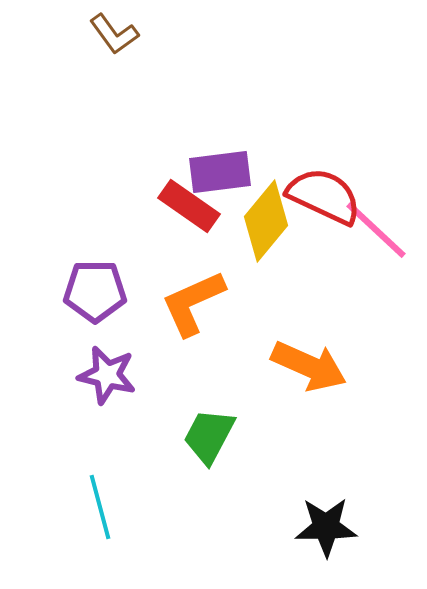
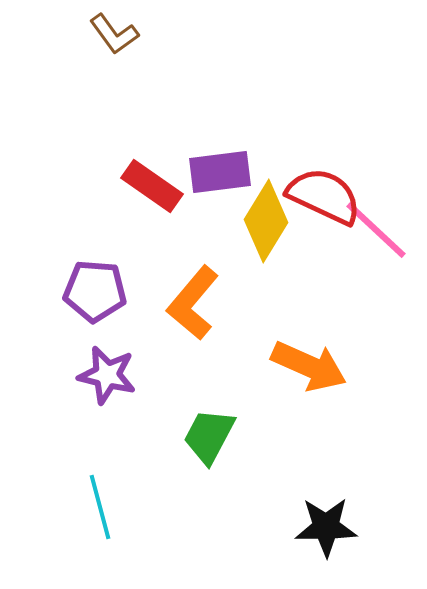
red rectangle: moved 37 px left, 20 px up
yellow diamond: rotated 8 degrees counterclockwise
purple pentagon: rotated 4 degrees clockwise
orange L-shape: rotated 26 degrees counterclockwise
